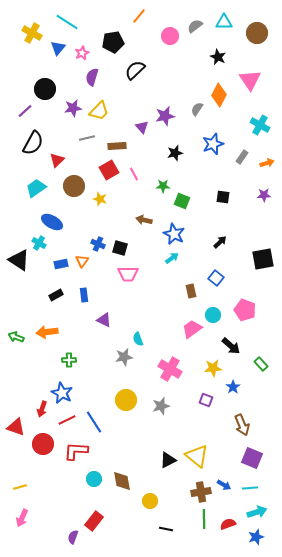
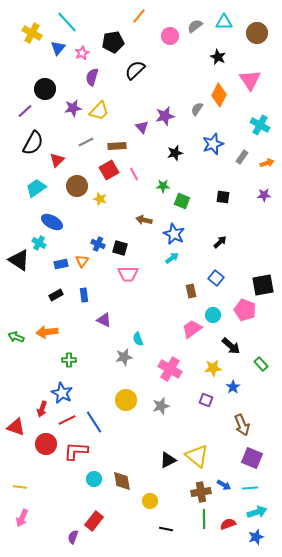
cyan line at (67, 22): rotated 15 degrees clockwise
gray line at (87, 138): moved 1 px left, 4 px down; rotated 14 degrees counterclockwise
brown circle at (74, 186): moved 3 px right
black square at (263, 259): moved 26 px down
red circle at (43, 444): moved 3 px right
yellow line at (20, 487): rotated 24 degrees clockwise
